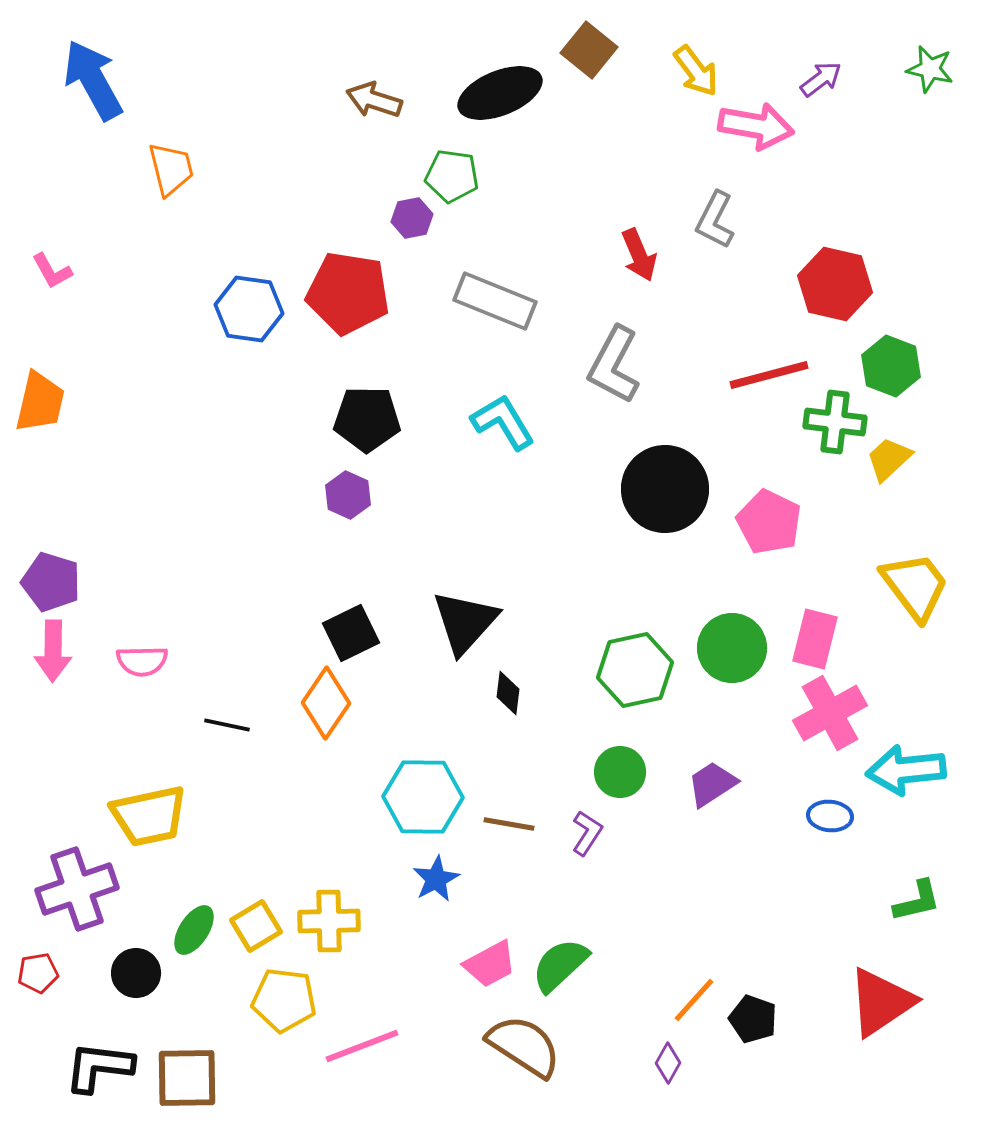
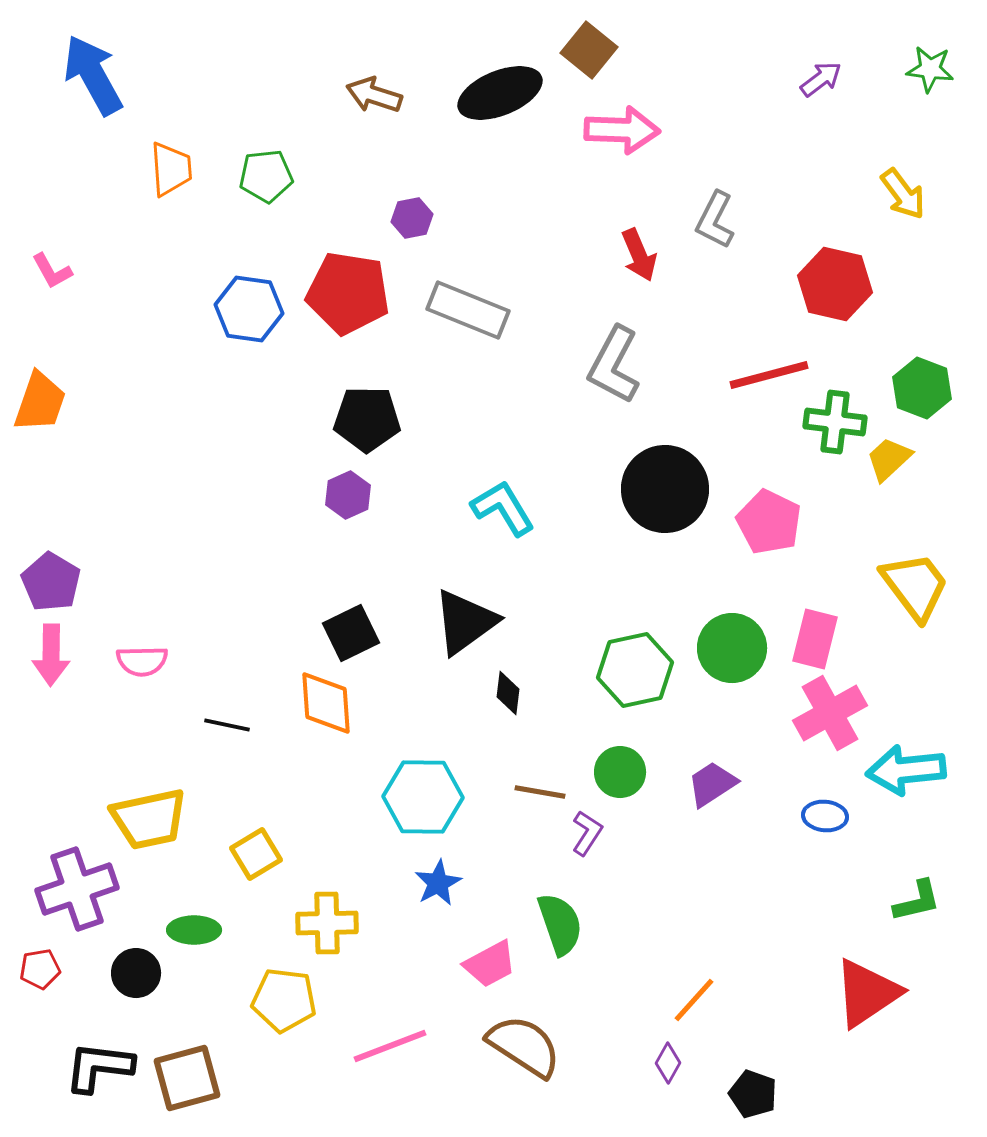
green star at (930, 69): rotated 6 degrees counterclockwise
yellow arrow at (696, 71): moved 207 px right, 123 px down
blue arrow at (93, 80): moved 5 px up
brown arrow at (374, 100): moved 5 px up
pink arrow at (756, 126): moved 134 px left, 4 px down; rotated 8 degrees counterclockwise
orange trapezoid at (171, 169): rotated 10 degrees clockwise
green pentagon at (452, 176): moved 186 px left; rotated 14 degrees counterclockwise
gray rectangle at (495, 301): moved 27 px left, 9 px down
green hexagon at (891, 366): moved 31 px right, 22 px down
orange trapezoid at (40, 402): rotated 6 degrees clockwise
cyan L-shape at (503, 422): moved 86 px down
purple hexagon at (348, 495): rotated 12 degrees clockwise
purple pentagon at (51, 582): rotated 14 degrees clockwise
black triangle at (465, 622): rotated 12 degrees clockwise
pink arrow at (53, 651): moved 2 px left, 4 px down
orange diamond at (326, 703): rotated 38 degrees counterclockwise
yellow trapezoid at (149, 816): moved 3 px down
blue ellipse at (830, 816): moved 5 px left
brown line at (509, 824): moved 31 px right, 32 px up
blue star at (436, 879): moved 2 px right, 4 px down
yellow cross at (329, 921): moved 2 px left, 2 px down
yellow square at (256, 926): moved 72 px up
green ellipse at (194, 930): rotated 57 degrees clockwise
green semicircle at (560, 965): moved 41 px up; rotated 114 degrees clockwise
red pentagon at (38, 973): moved 2 px right, 4 px up
red triangle at (881, 1002): moved 14 px left, 9 px up
black pentagon at (753, 1019): moved 75 px down
pink line at (362, 1046): moved 28 px right
brown square at (187, 1078): rotated 14 degrees counterclockwise
